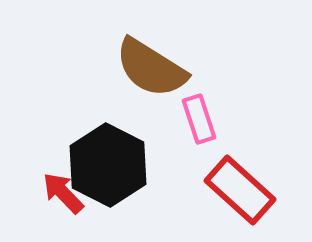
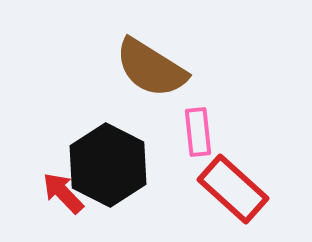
pink rectangle: moved 1 px left, 13 px down; rotated 12 degrees clockwise
red rectangle: moved 7 px left, 1 px up
